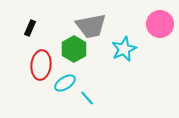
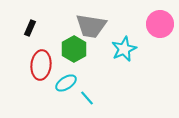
gray trapezoid: rotated 20 degrees clockwise
cyan ellipse: moved 1 px right
